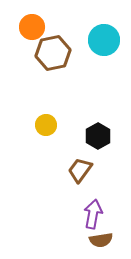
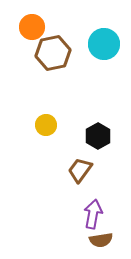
cyan circle: moved 4 px down
